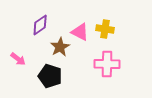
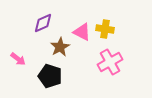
purple diamond: moved 3 px right, 2 px up; rotated 10 degrees clockwise
pink triangle: moved 2 px right
pink cross: moved 3 px right, 2 px up; rotated 30 degrees counterclockwise
